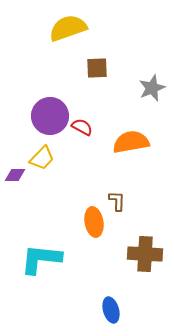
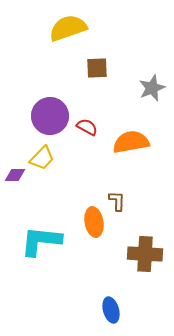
red semicircle: moved 5 px right
cyan L-shape: moved 18 px up
